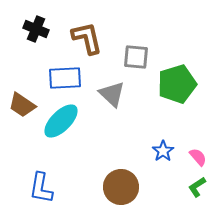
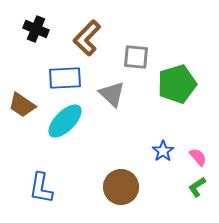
brown L-shape: rotated 123 degrees counterclockwise
cyan ellipse: moved 4 px right
